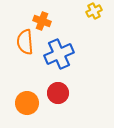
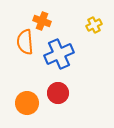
yellow cross: moved 14 px down
